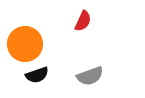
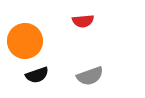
red semicircle: rotated 60 degrees clockwise
orange circle: moved 3 px up
